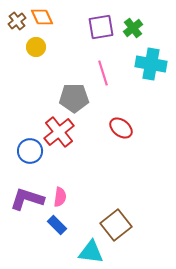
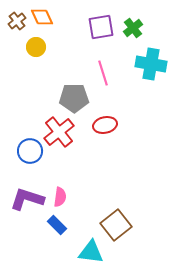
red ellipse: moved 16 px left, 3 px up; rotated 50 degrees counterclockwise
